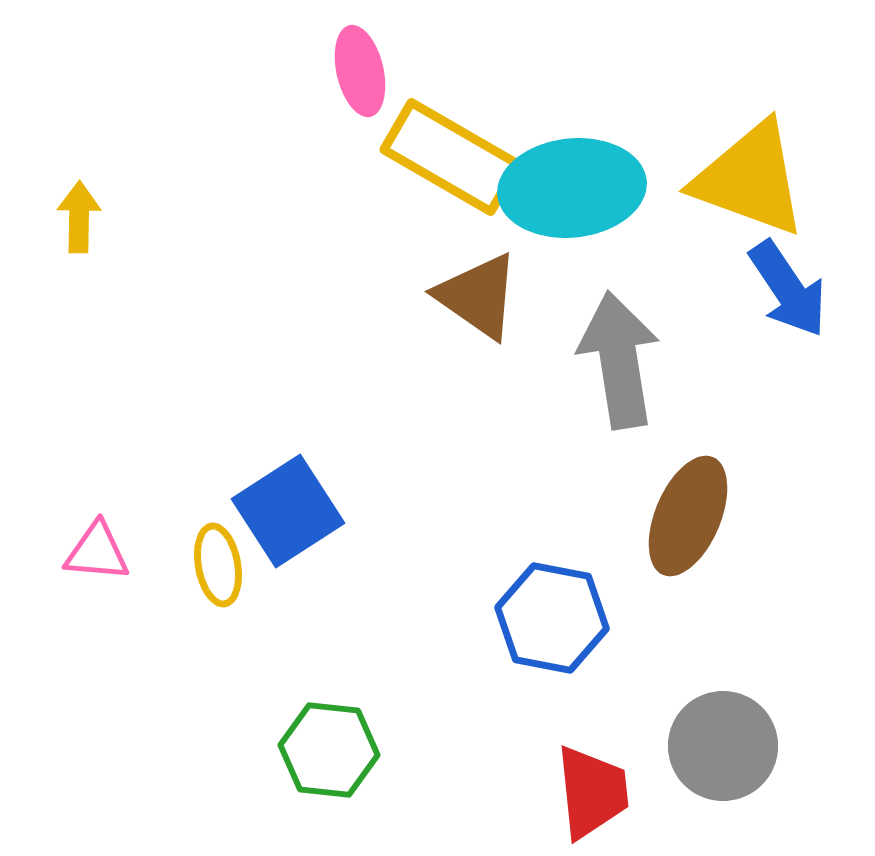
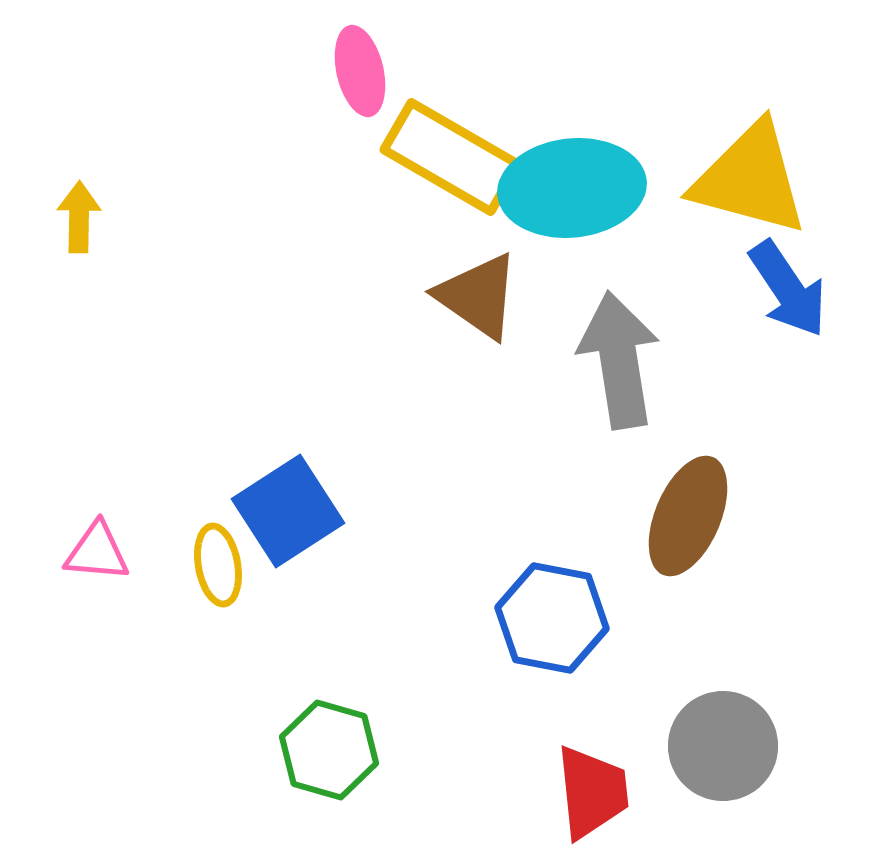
yellow triangle: rotated 5 degrees counterclockwise
green hexagon: rotated 10 degrees clockwise
